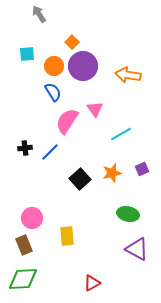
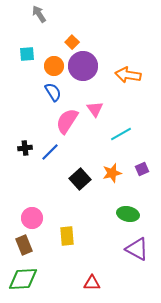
red triangle: rotated 30 degrees clockwise
